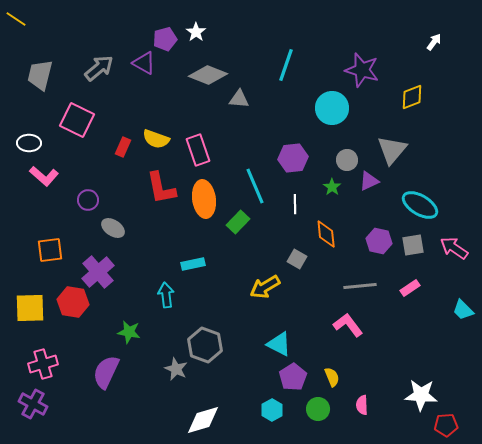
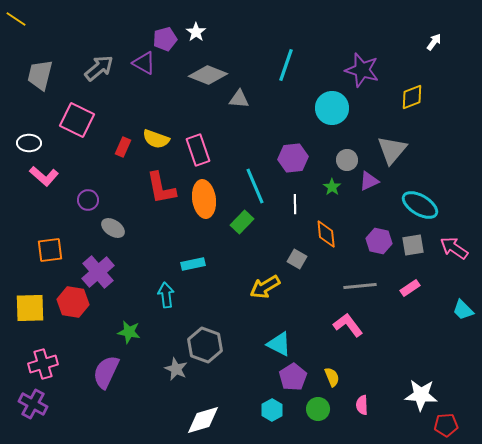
green rectangle at (238, 222): moved 4 px right
